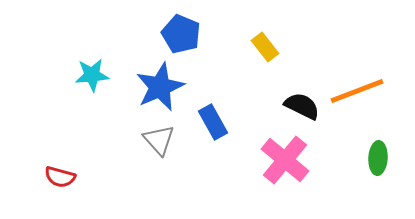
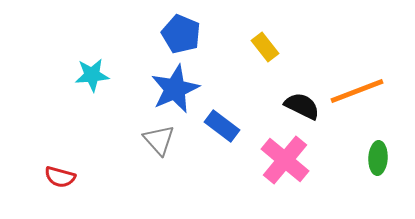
blue star: moved 15 px right, 2 px down
blue rectangle: moved 9 px right, 4 px down; rotated 24 degrees counterclockwise
